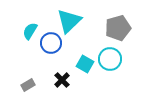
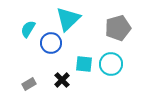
cyan triangle: moved 1 px left, 2 px up
cyan semicircle: moved 2 px left, 2 px up
cyan circle: moved 1 px right, 5 px down
cyan square: moved 1 px left; rotated 24 degrees counterclockwise
gray rectangle: moved 1 px right, 1 px up
